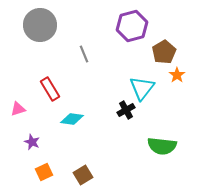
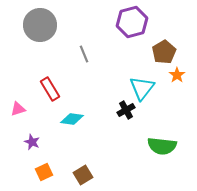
purple hexagon: moved 4 px up
